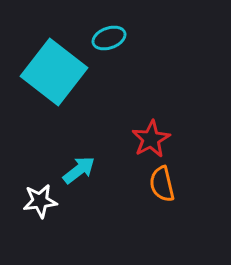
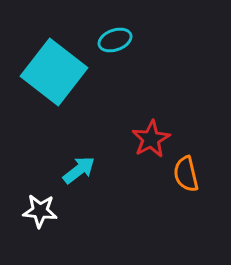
cyan ellipse: moved 6 px right, 2 px down
orange semicircle: moved 24 px right, 10 px up
white star: moved 10 px down; rotated 12 degrees clockwise
